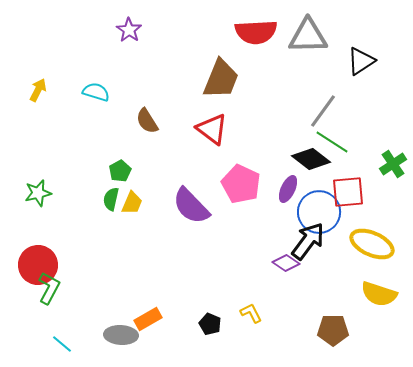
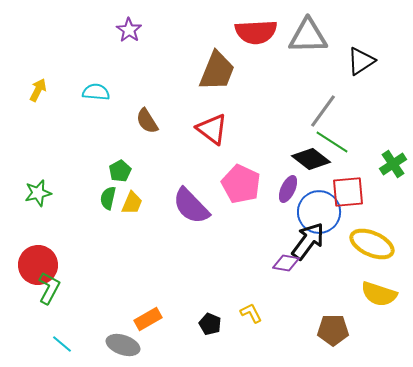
brown trapezoid: moved 4 px left, 8 px up
cyan semicircle: rotated 12 degrees counterclockwise
green semicircle: moved 3 px left, 1 px up
purple diamond: rotated 24 degrees counterclockwise
gray ellipse: moved 2 px right, 10 px down; rotated 16 degrees clockwise
